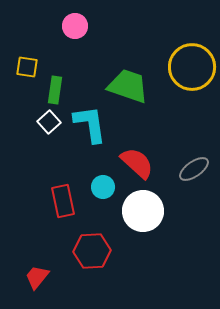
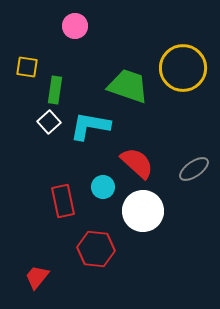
yellow circle: moved 9 px left, 1 px down
cyan L-shape: moved 2 px down; rotated 72 degrees counterclockwise
red hexagon: moved 4 px right, 2 px up; rotated 9 degrees clockwise
